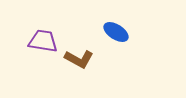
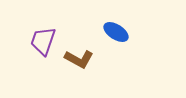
purple trapezoid: rotated 80 degrees counterclockwise
